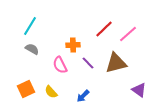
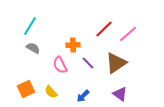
gray semicircle: moved 1 px right, 1 px up
brown triangle: rotated 20 degrees counterclockwise
purple triangle: moved 19 px left, 4 px down
